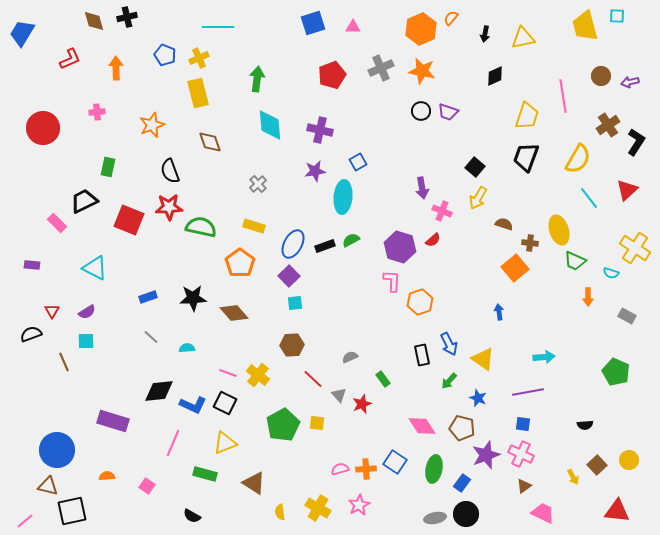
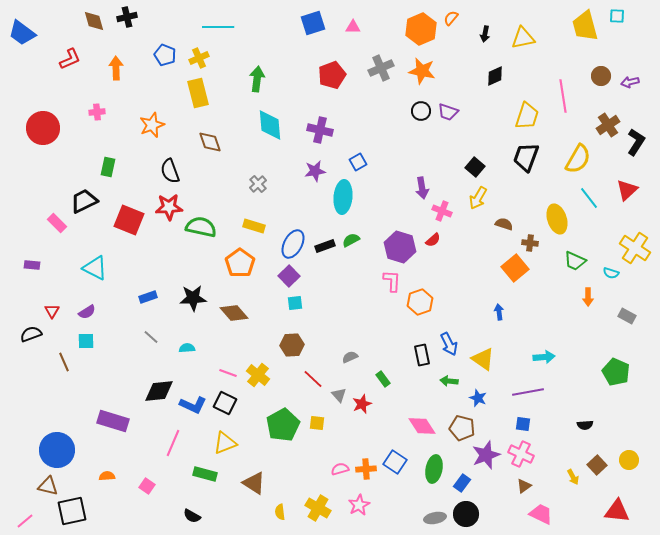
blue trapezoid at (22, 33): rotated 84 degrees counterclockwise
yellow ellipse at (559, 230): moved 2 px left, 11 px up
green arrow at (449, 381): rotated 54 degrees clockwise
pink trapezoid at (543, 513): moved 2 px left, 1 px down
